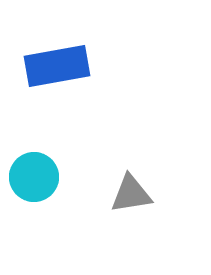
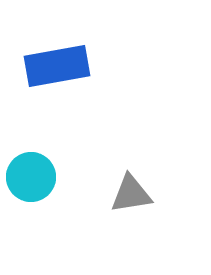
cyan circle: moved 3 px left
